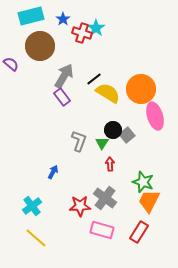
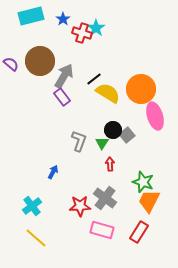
brown circle: moved 15 px down
